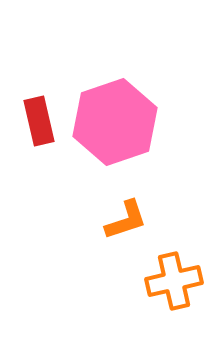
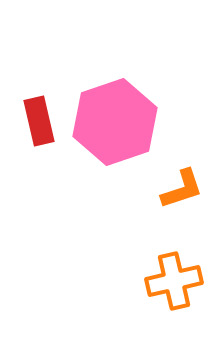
orange L-shape: moved 56 px right, 31 px up
